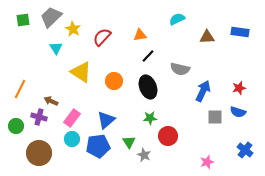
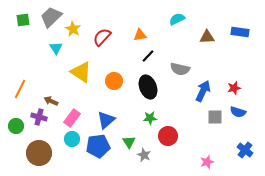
red star: moved 5 px left
